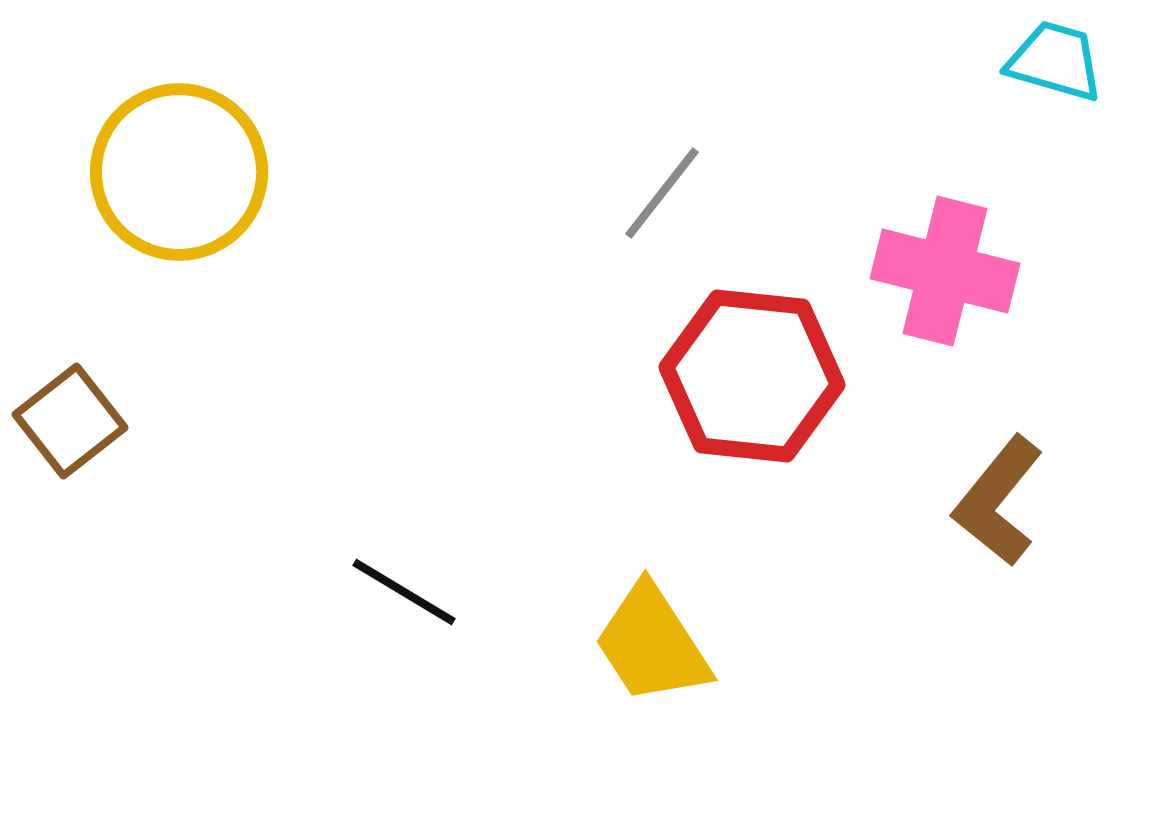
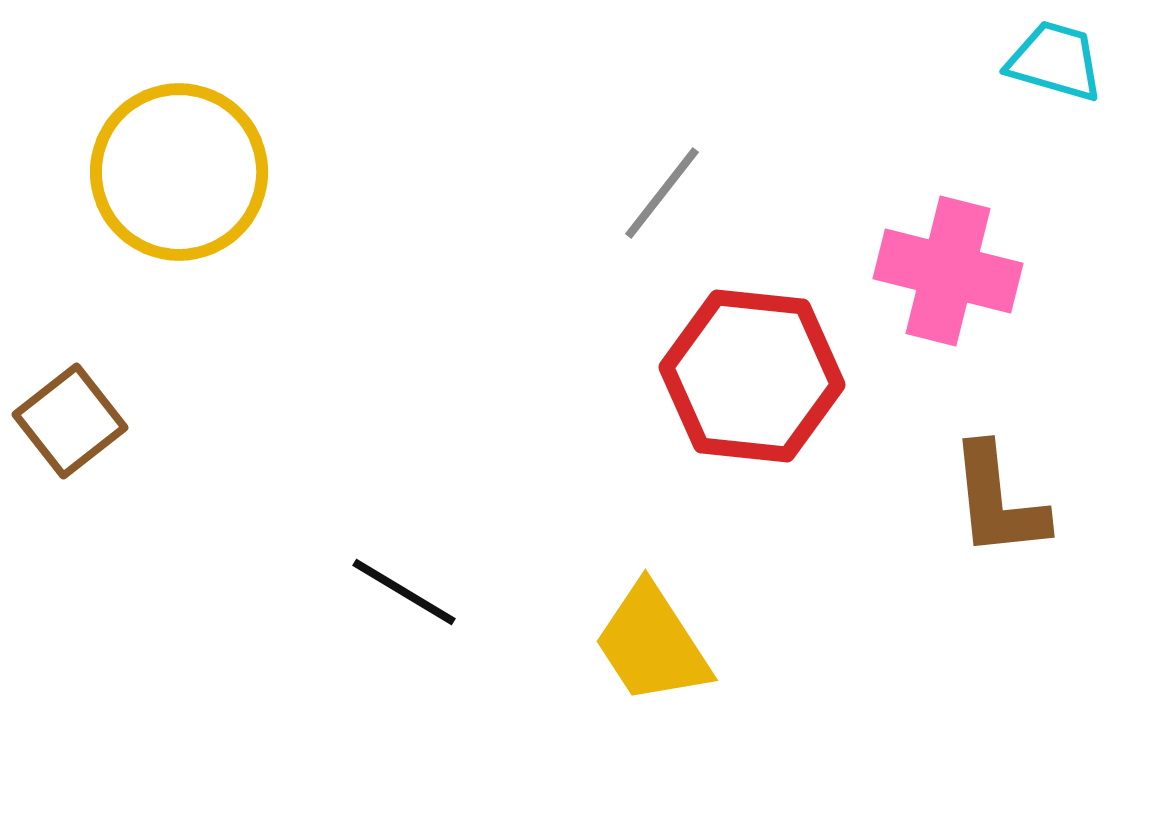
pink cross: moved 3 px right
brown L-shape: rotated 45 degrees counterclockwise
